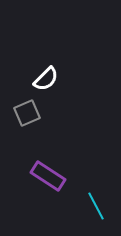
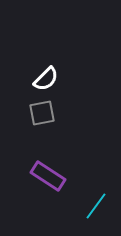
gray square: moved 15 px right; rotated 12 degrees clockwise
cyan line: rotated 64 degrees clockwise
